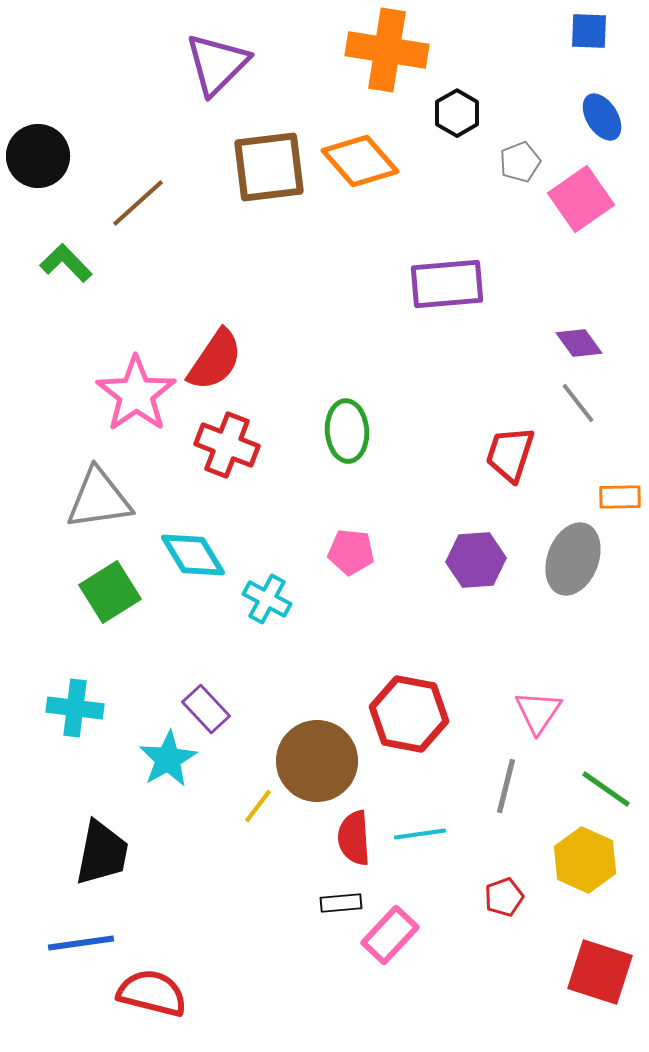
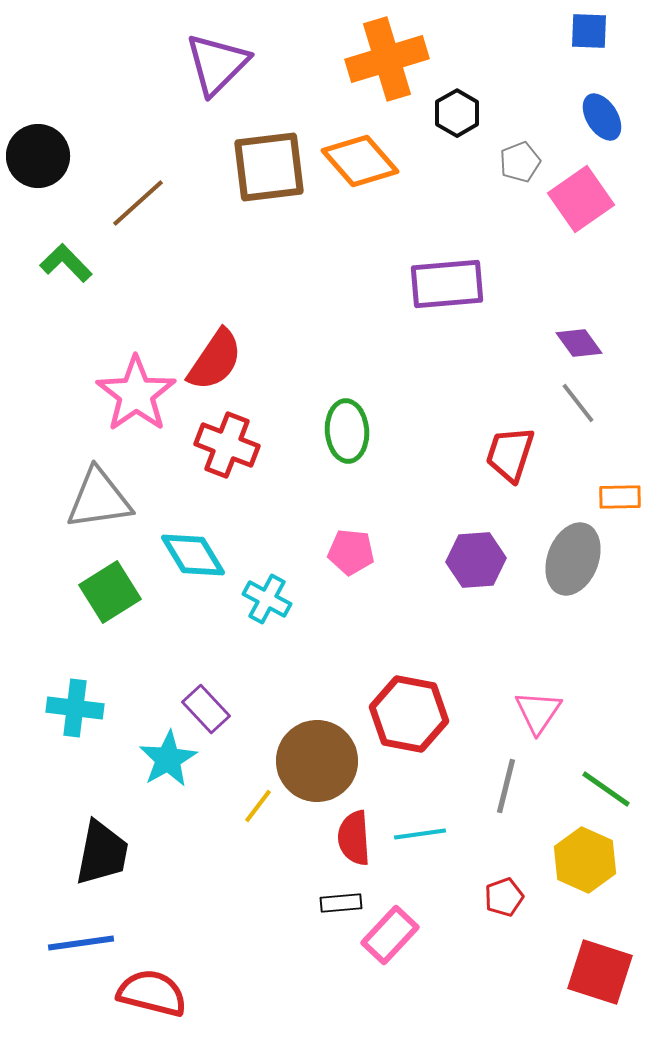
orange cross at (387, 50): moved 9 px down; rotated 26 degrees counterclockwise
